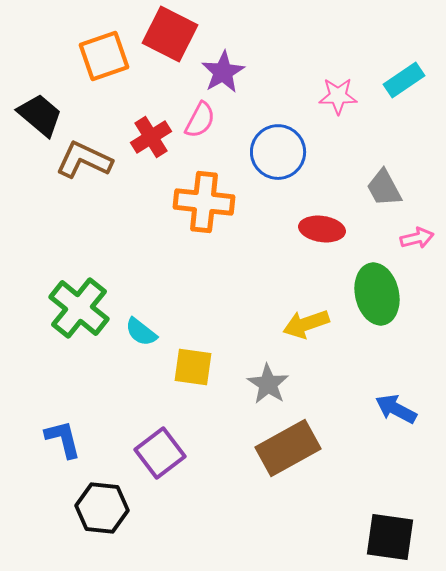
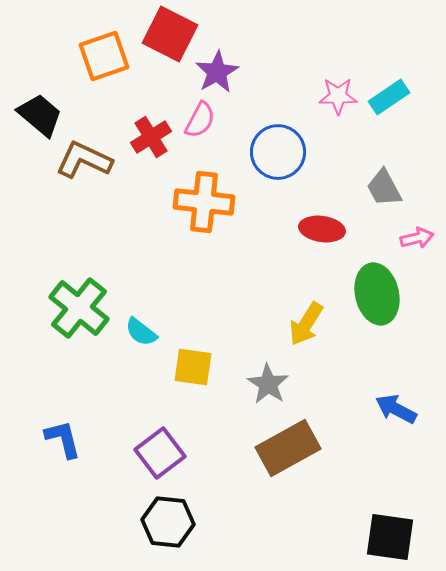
purple star: moved 6 px left
cyan rectangle: moved 15 px left, 17 px down
yellow arrow: rotated 39 degrees counterclockwise
black hexagon: moved 66 px right, 14 px down
